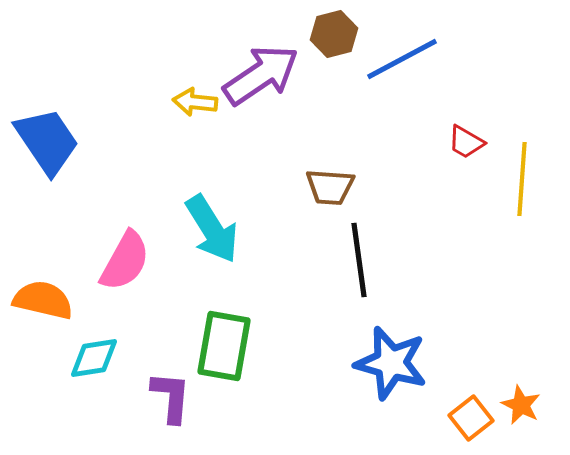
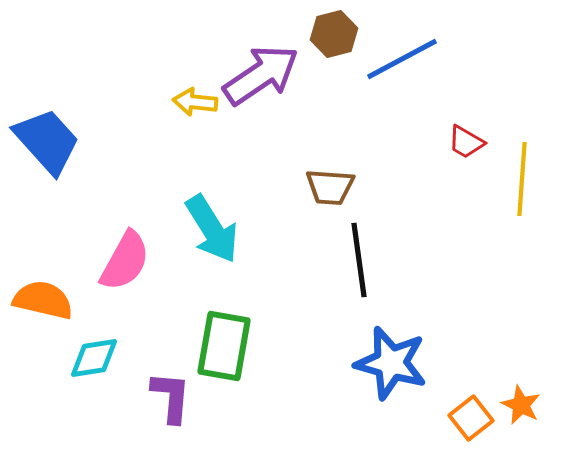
blue trapezoid: rotated 8 degrees counterclockwise
